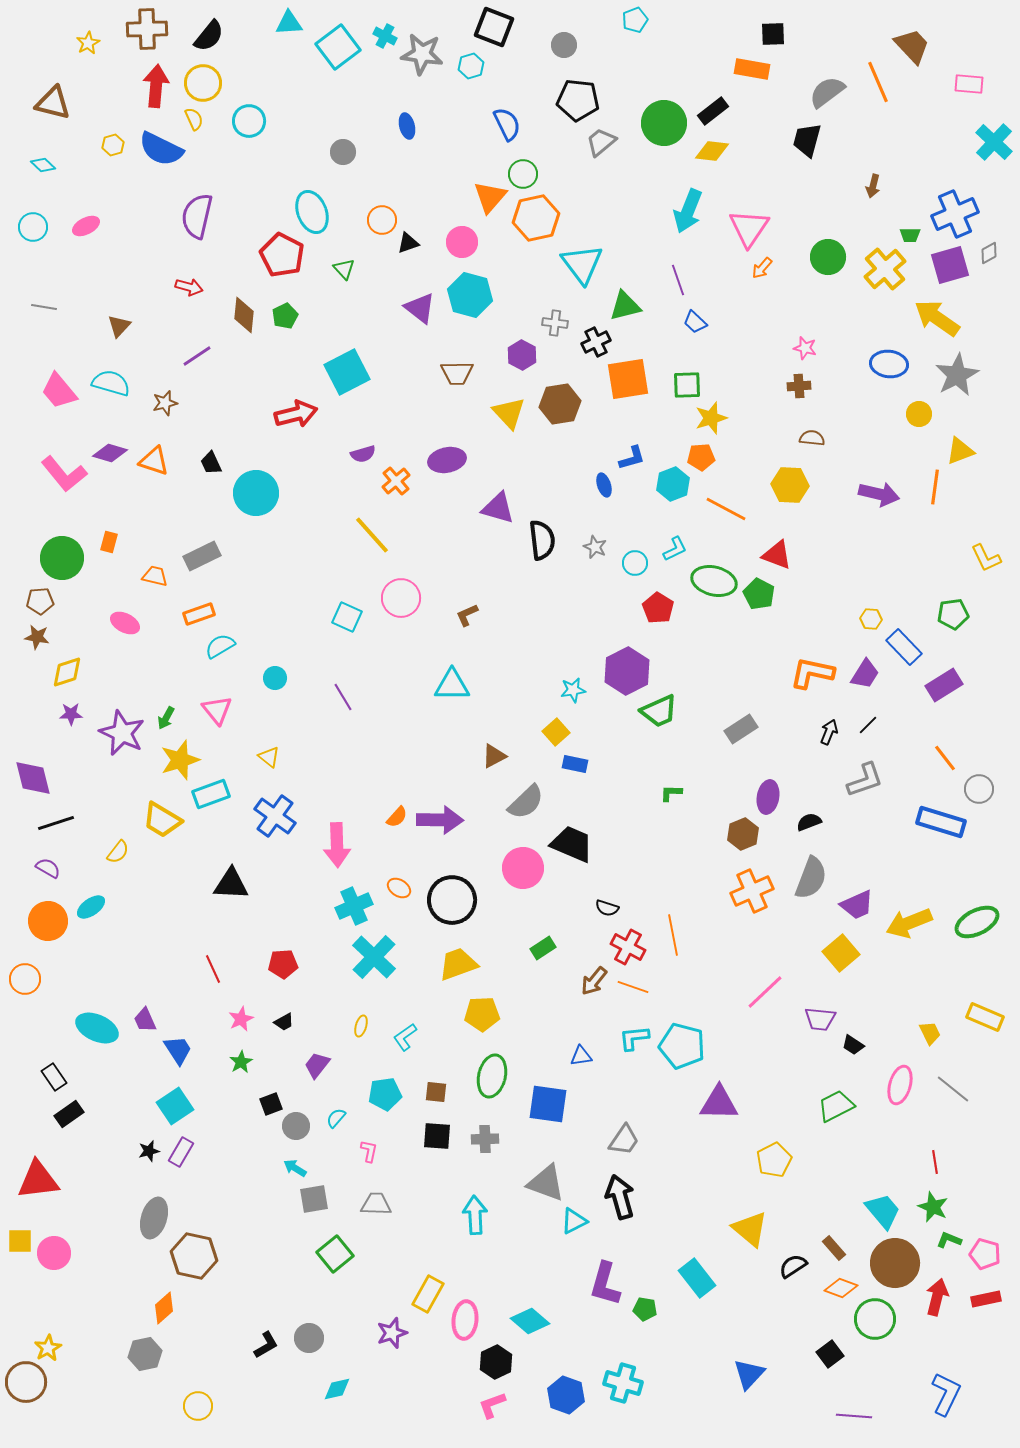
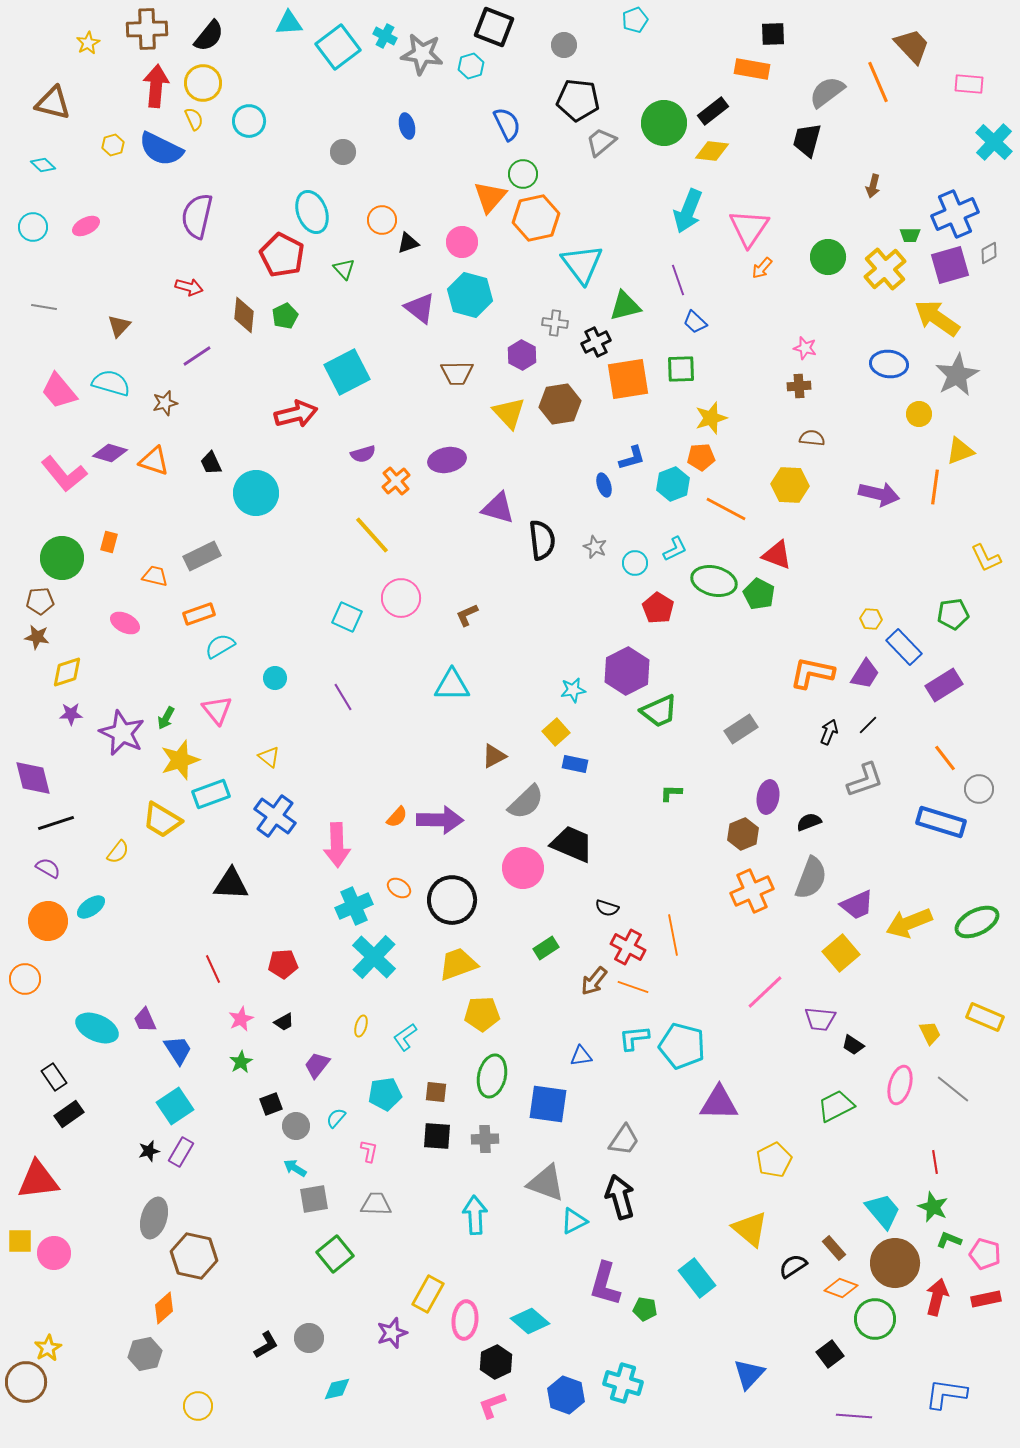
green square at (687, 385): moved 6 px left, 16 px up
green rectangle at (543, 948): moved 3 px right
blue L-shape at (946, 1394): rotated 108 degrees counterclockwise
